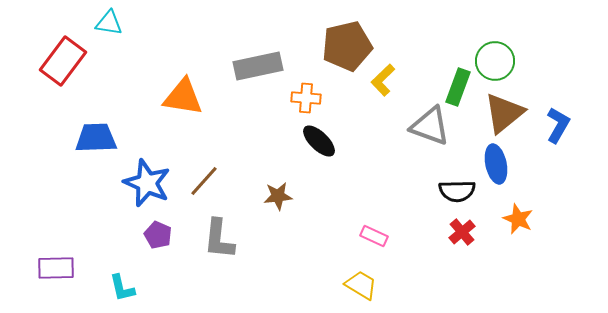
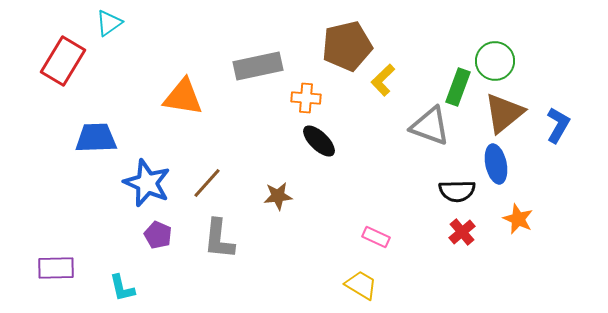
cyan triangle: rotated 44 degrees counterclockwise
red rectangle: rotated 6 degrees counterclockwise
brown line: moved 3 px right, 2 px down
pink rectangle: moved 2 px right, 1 px down
